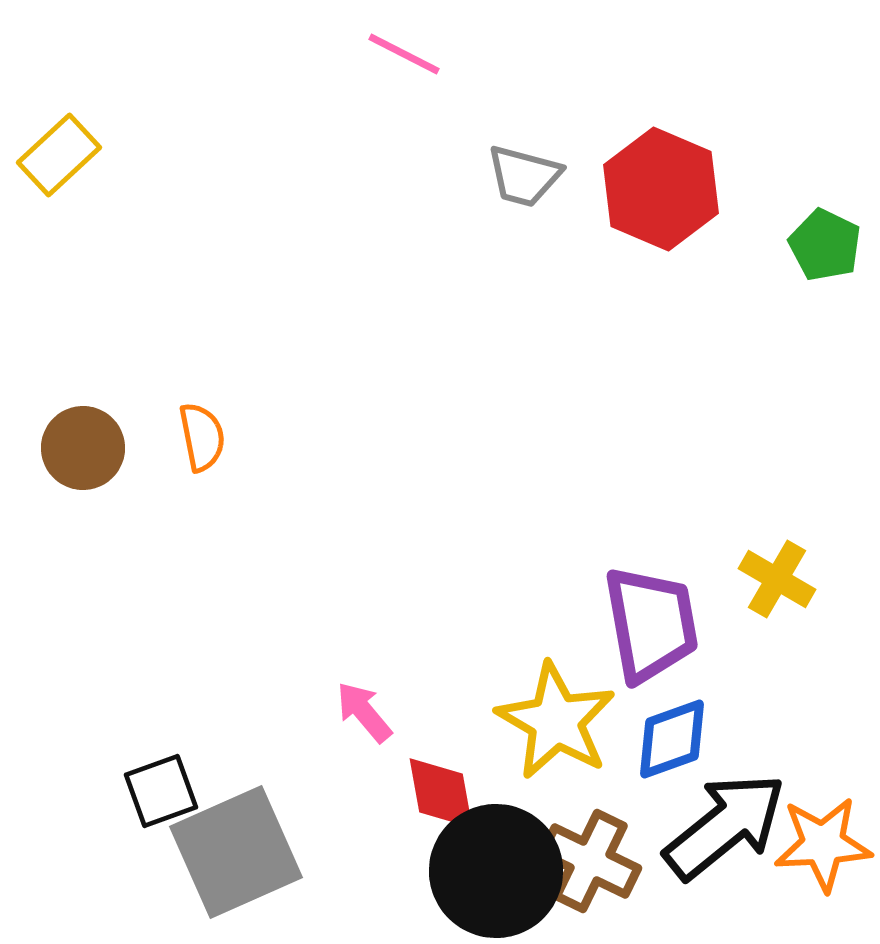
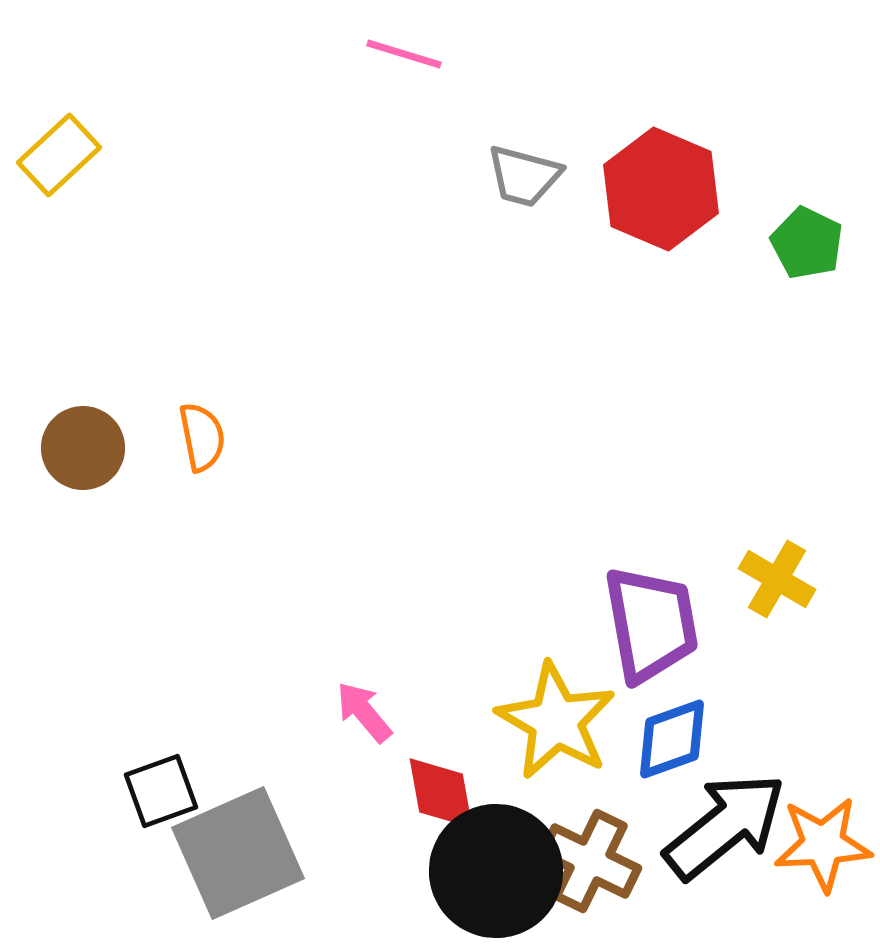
pink line: rotated 10 degrees counterclockwise
green pentagon: moved 18 px left, 2 px up
gray square: moved 2 px right, 1 px down
